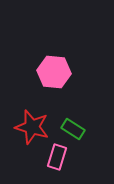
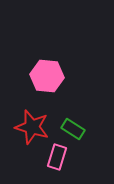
pink hexagon: moved 7 px left, 4 px down
